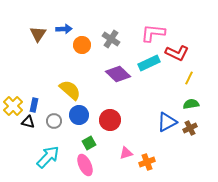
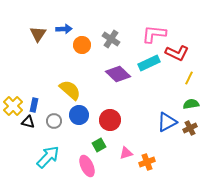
pink L-shape: moved 1 px right, 1 px down
green square: moved 10 px right, 2 px down
pink ellipse: moved 2 px right, 1 px down
